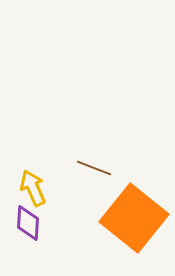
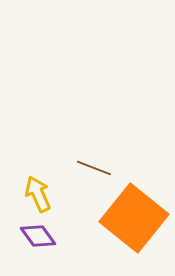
yellow arrow: moved 5 px right, 6 px down
purple diamond: moved 10 px right, 13 px down; rotated 39 degrees counterclockwise
